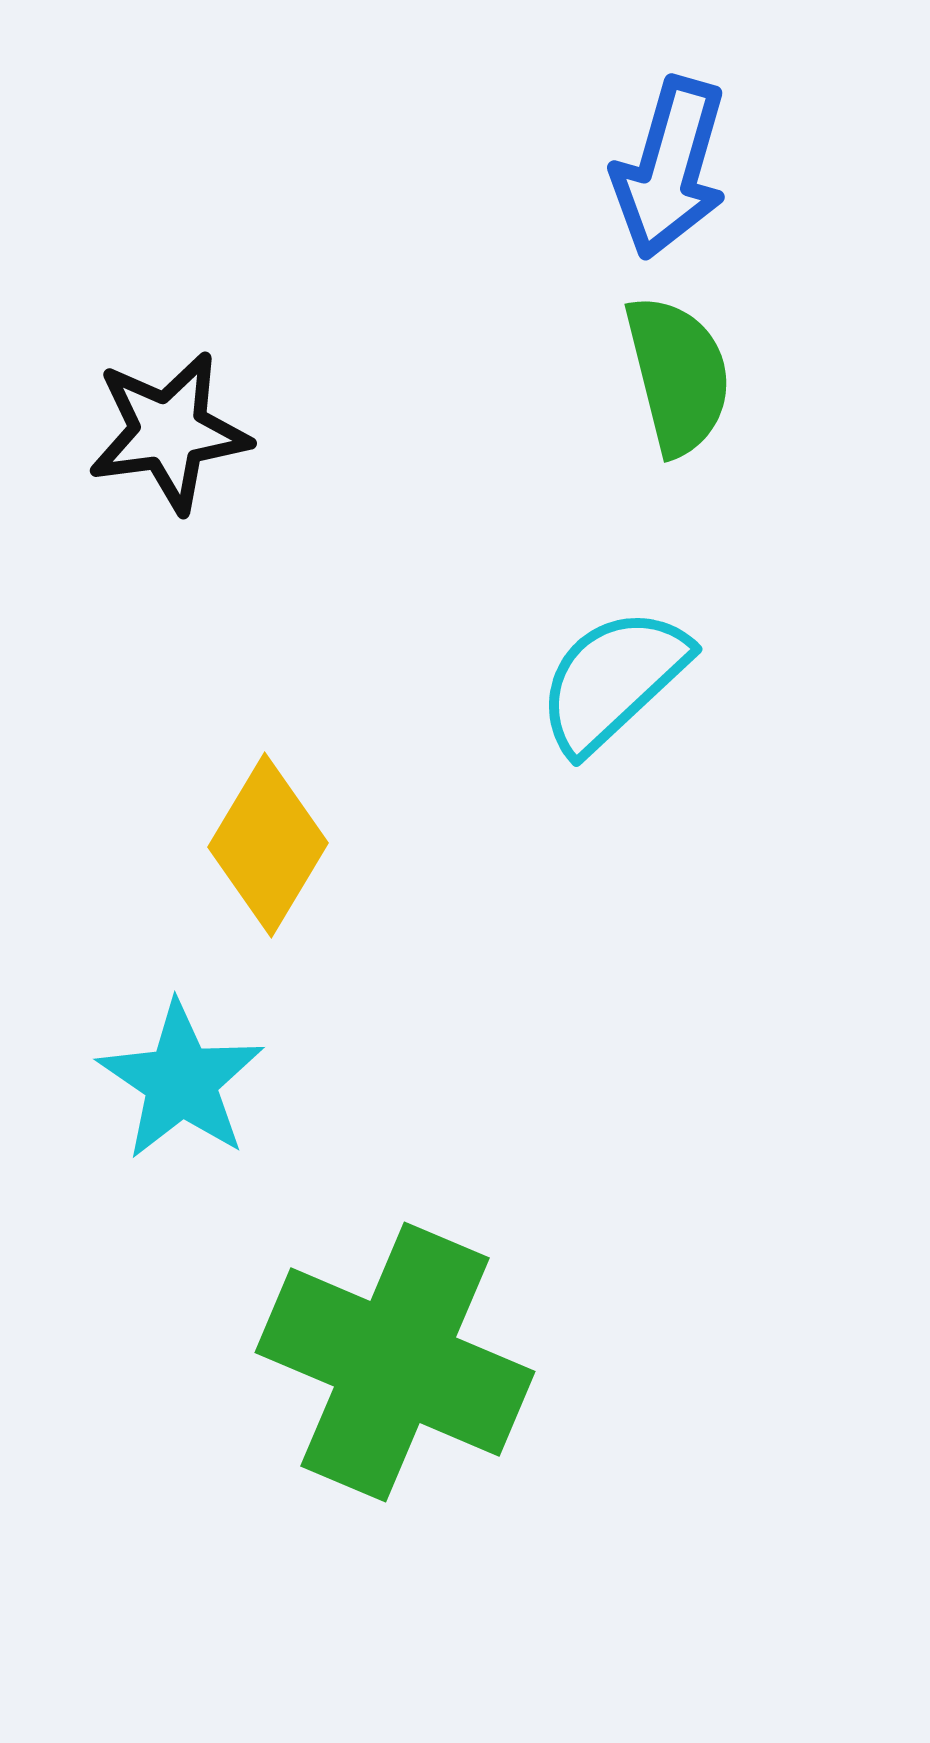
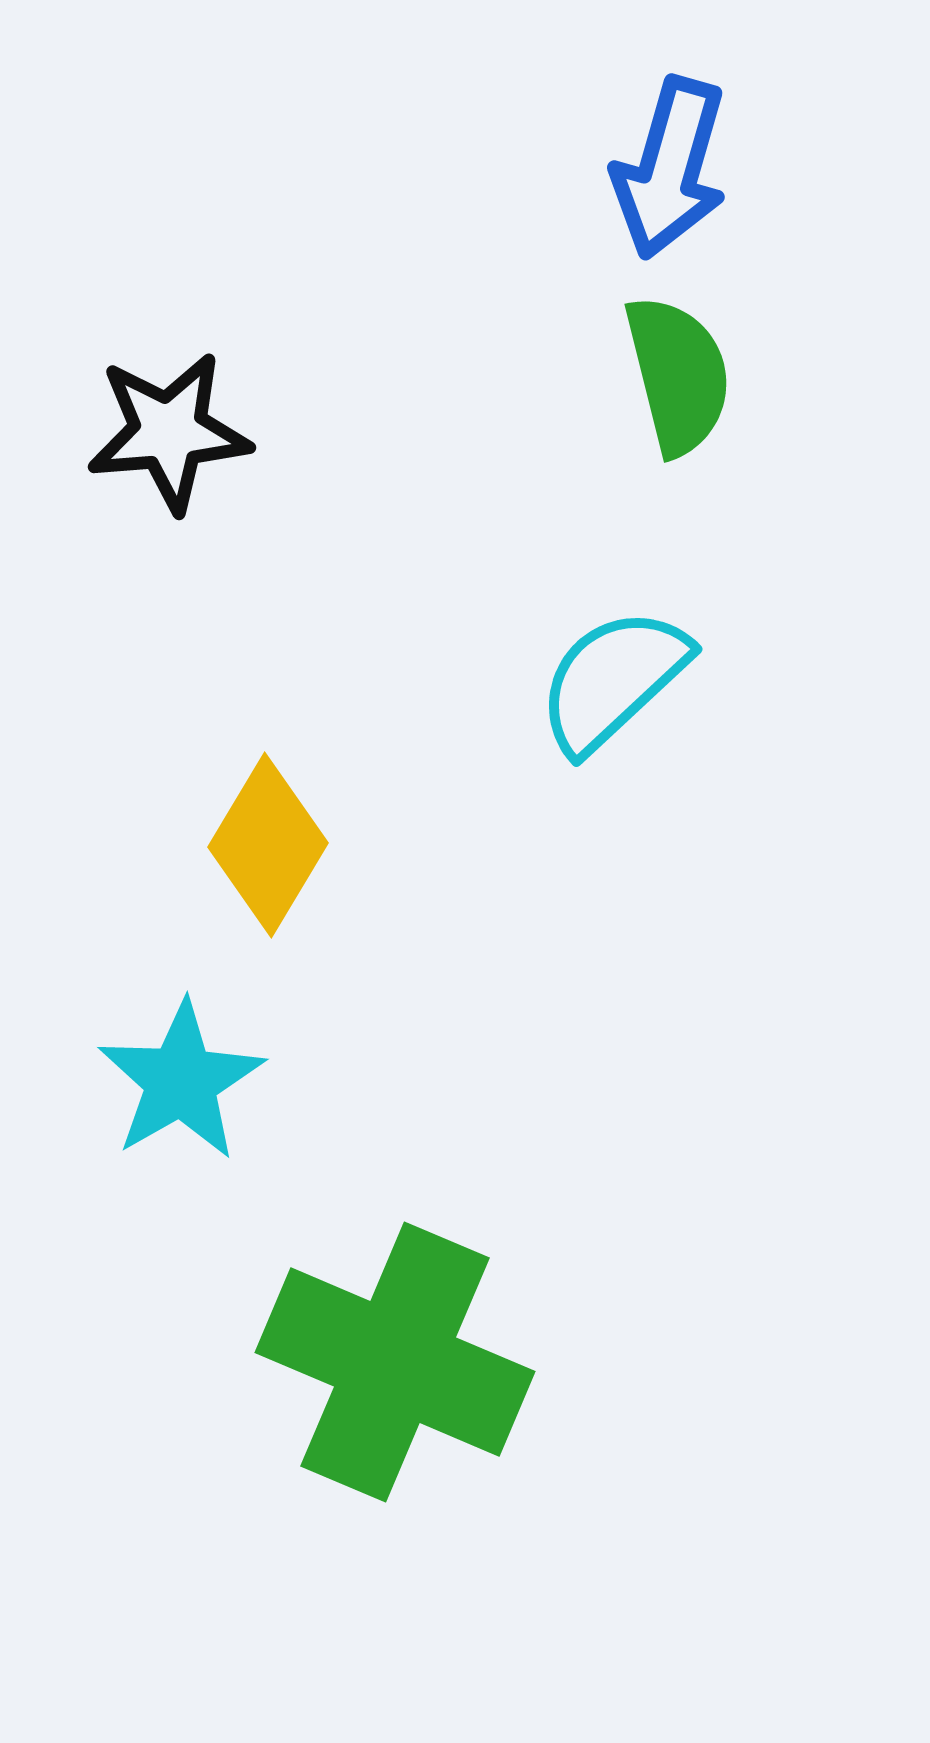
black star: rotated 3 degrees clockwise
cyan star: rotated 8 degrees clockwise
